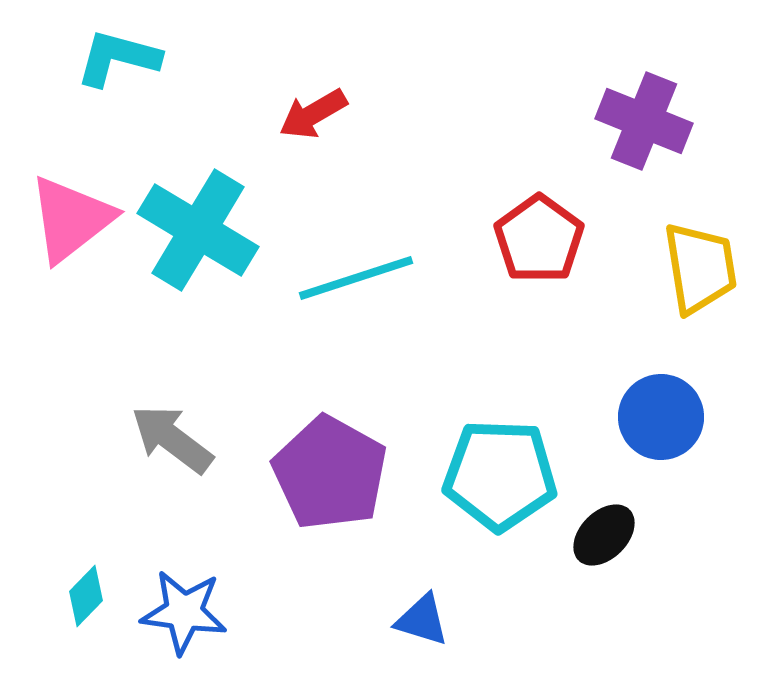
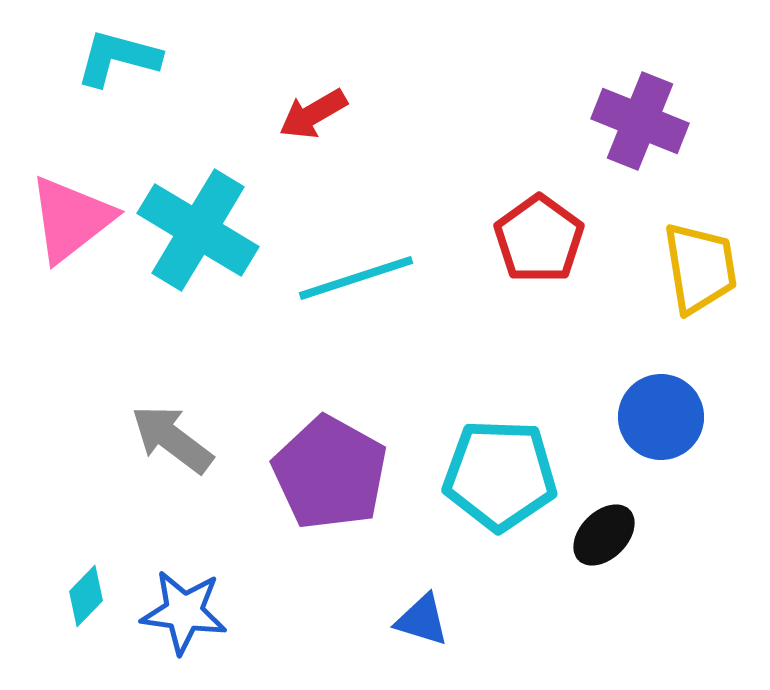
purple cross: moved 4 px left
